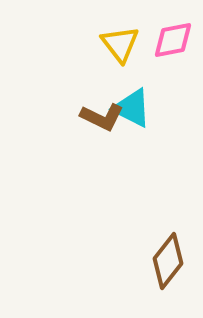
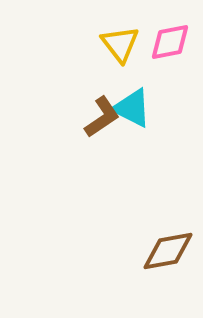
pink diamond: moved 3 px left, 2 px down
brown L-shape: rotated 60 degrees counterclockwise
brown diamond: moved 10 px up; rotated 42 degrees clockwise
